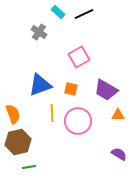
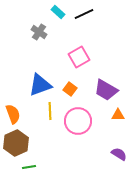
orange square: moved 1 px left; rotated 24 degrees clockwise
yellow line: moved 2 px left, 2 px up
brown hexagon: moved 2 px left, 1 px down; rotated 10 degrees counterclockwise
